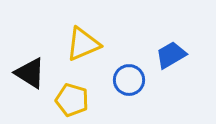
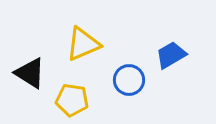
yellow pentagon: rotated 8 degrees counterclockwise
